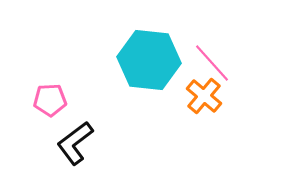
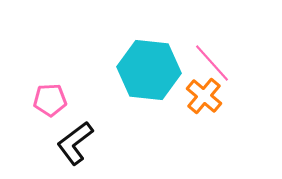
cyan hexagon: moved 10 px down
